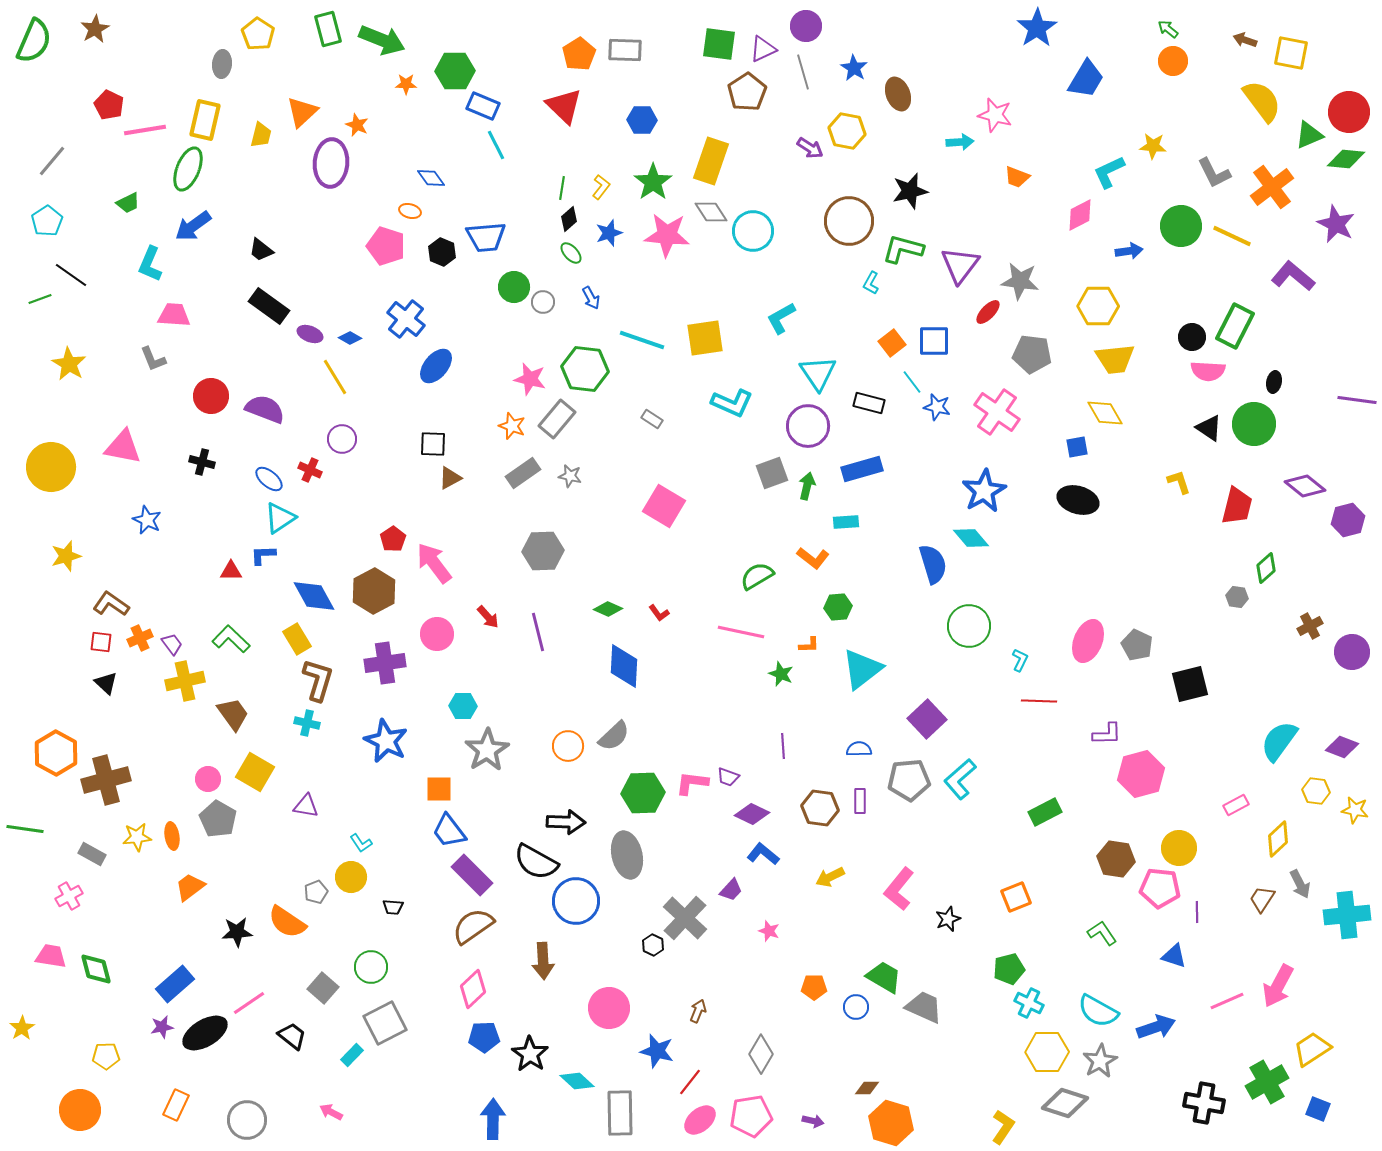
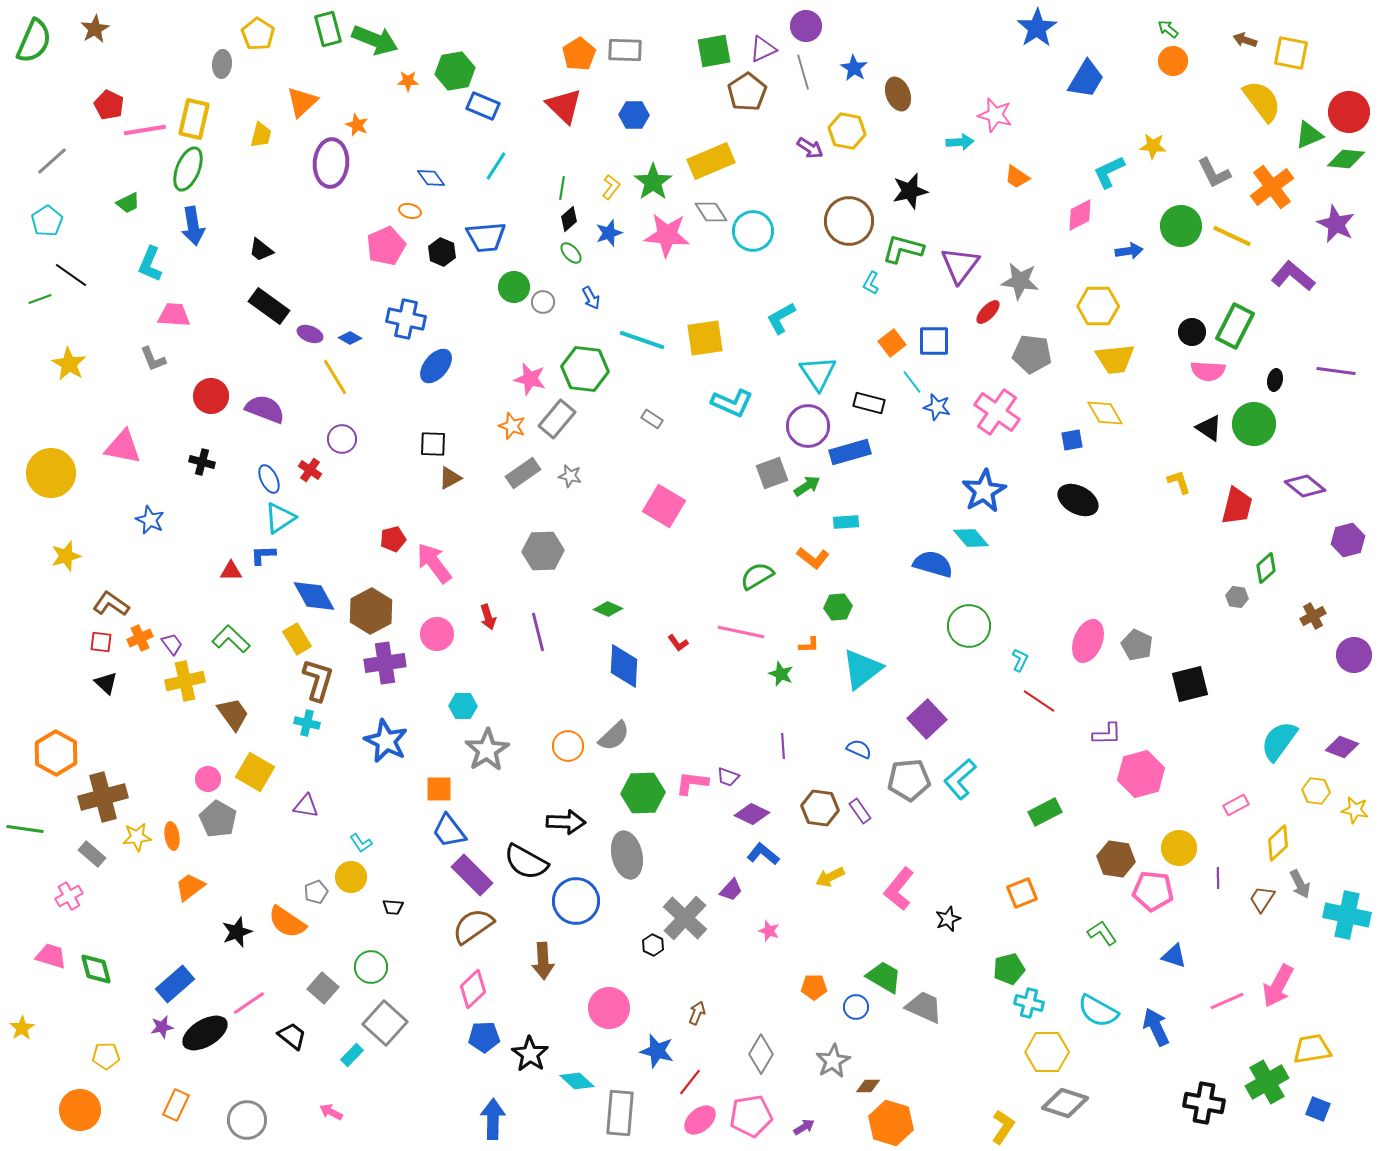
green arrow at (382, 40): moved 7 px left
green square at (719, 44): moved 5 px left, 7 px down; rotated 18 degrees counterclockwise
green hexagon at (455, 71): rotated 9 degrees counterclockwise
orange star at (406, 84): moved 2 px right, 3 px up
orange triangle at (302, 112): moved 10 px up
yellow rectangle at (205, 120): moved 11 px left, 1 px up
blue hexagon at (642, 120): moved 8 px left, 5 px up
cyan line at (496, 145): moved 21 px down; rotated 60 degrees clockwise
gray line at (52, 161): rotated 8 degrees clockwise
yellow rectangle at (711, 161): rotated 48 degrees clockwise
orange trapezoid at (1017, 177): rotated 12 degrees clockwise
yellow L-shape at (601, 187): moved 10 px right
blue arrow at (193, 226): rotated 63 degrees counterclockwise
pink pentagon at (386, 246): rotated 30 degrees clockwise
blue cross at (406, 319): rotated 27 degrees counterclockwise
black circle at (1192, 337): moved 5 px up
black ellipse at (1274, 382): moved 1 px right, 2 px up
purple line at (1357, 400): moved 21 px left, 29 px up
blue square at (1077, 447): moved 5 px left, 7 px up
yellow circle at (51, 467): moved 6 px down
blue rectangle at (862, 469): moved 12 px left, 17 px up
red cross at (310, 470): rotated 10 degrees clockwise
blue ellipse at (269, 479): rotated 24 degrees clockwise
green arrow at (807, 486): rotated 44 degrees clockwise
black ellipse at (1078, 500): rotated 12 degrees clockwise
blue star at (147, 520): moved 3 px right
purple hexagon at (1348, 520): moved 20 px down
red pentagon at (393, 539): rotated 20 degrees clockwise
blue semicircle at (933, 564): rotated 57 degrees counterclockwise
brown hexagon at (374, 591): moved 3 px left, 20 px down
red L-shape at (659, 613): moved 19 px right, 30 px down
red arrow at (488, 617): rotated 25 degrees clockwise
brown cross at (1310, 626): moved 3 px right, 10 px up
purple circle at (1352, 652): moved 2 px right, 3 px down
red line at (1039, 701): rotated 32 degrees clockwise
blue semicircle at (859, 749): rotated 25 degrees clockwise
brown cross at (106, 780): moved 3 px left, 17 px down
purple rectangle at (860, 801): moved 10 px down; rotated 35 degrees counterclockwise
yellow diamond at (1278, 839): moved 4 px down
gray rectangle at (92, 854): rotated 12 degrees clockwise
black semicircle at (536, 862): moved 10 px left
pink pentagon at (1160, 888): moved 7 px left, 3 px down
orange square at (1016, 897): moved 6 px right, 4 px up
purple line at (1197, 912): moved 21 px right, 34 px up
cyan cross at (1347, 915): rotated 18 degrees clockwise
black star at (237, 932): rotated 16 degrees counterclockwise
pink trapezoid at (51, 956): rotated 8 degrees clockwise
cyan cross at (1029, 1003): rotated 12 degrees counterclockwise
brown arrow at (698, 1011): moved 1 px left, 2 px down
gray square at (385, 1023): rotated 21 degrees counterclockwise
blue arrow at (1156, 1027): rotated 96 degrees counterclockwise
yellow trapezoid at (1312, 1049): rotated 24 degrees clockwise
gray star at (1100, 1061): moved 267 px left
brown diamond at (867, 1088): moved 1 px right, 2 px up
gray rectangle at (620, 1113): rotated 6 degrees clockwise
purple arrow at (813, 1121): moved 9 px left, 6 px down; rotated 45 degrees counterclockwise
